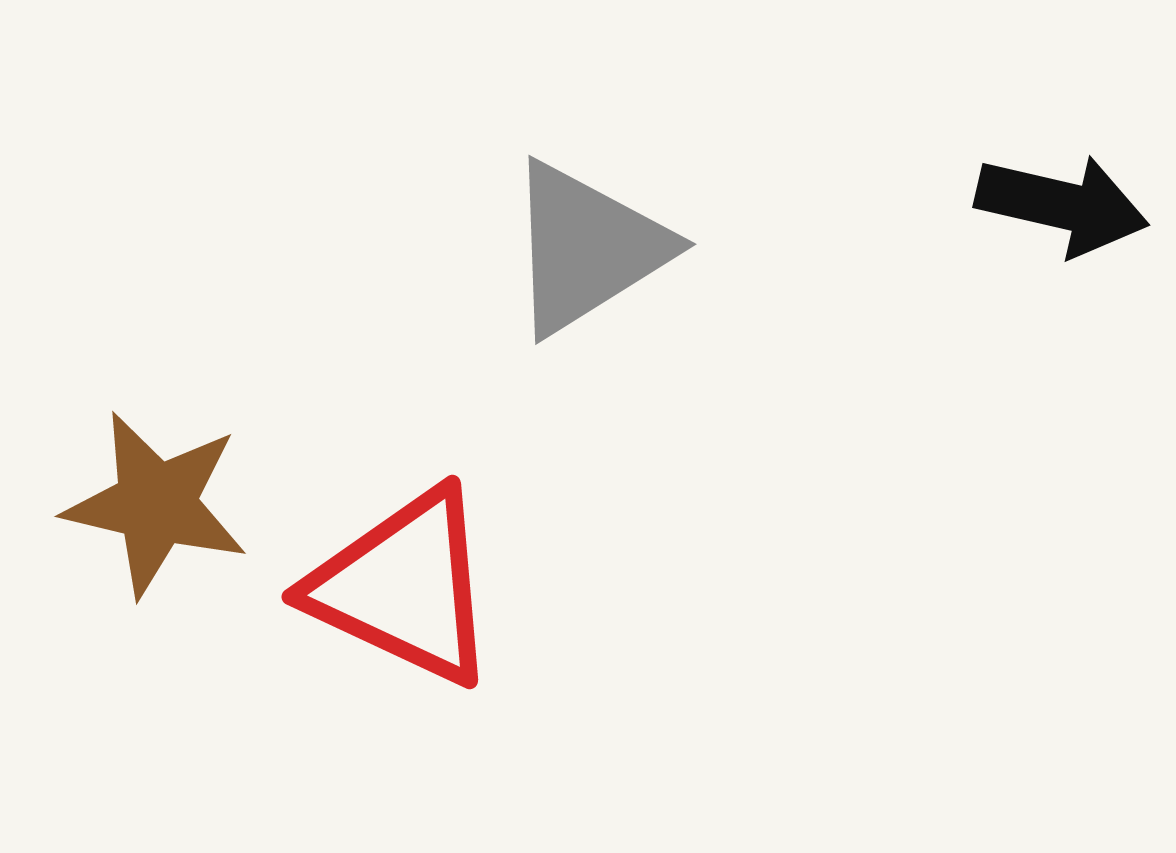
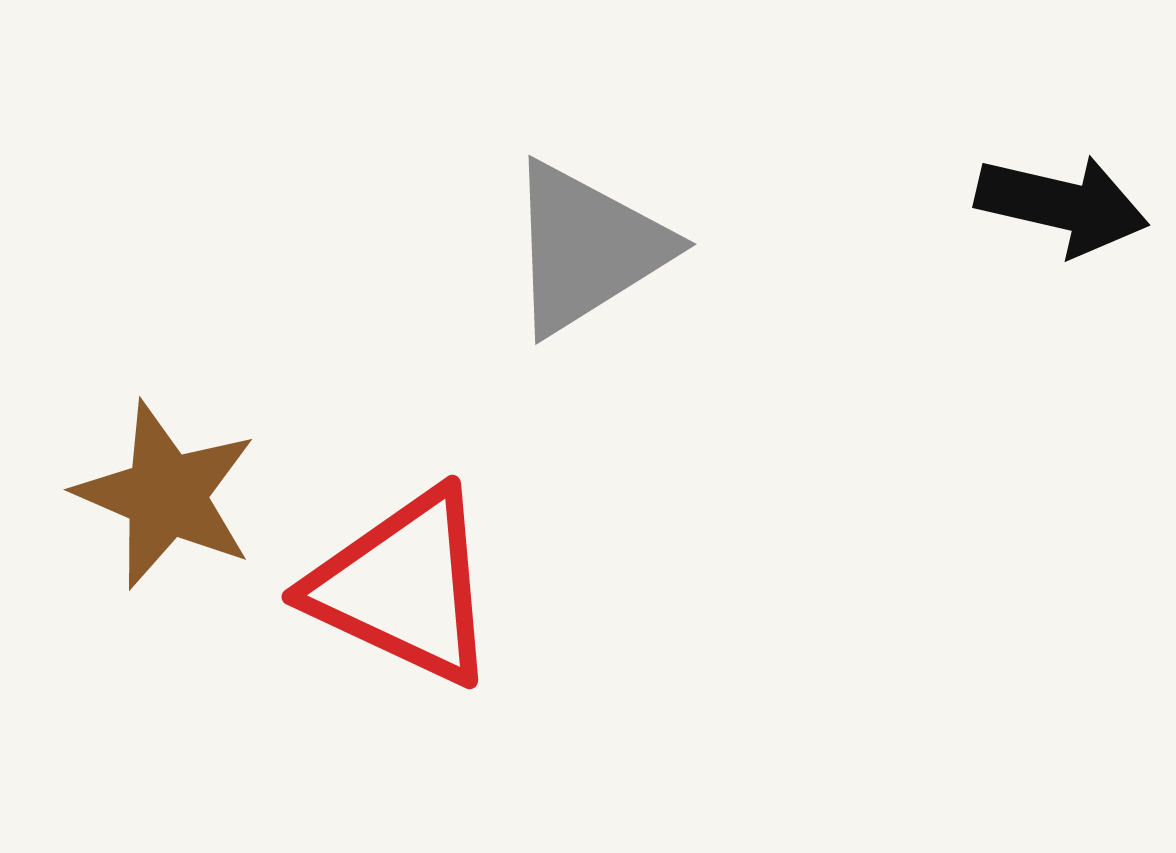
brown star: moved 10 px right, 9 px up; rotated 10 degrees clockwise
